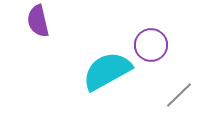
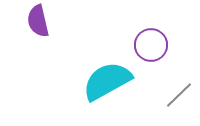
cyan semicircle: moved 10 px down
